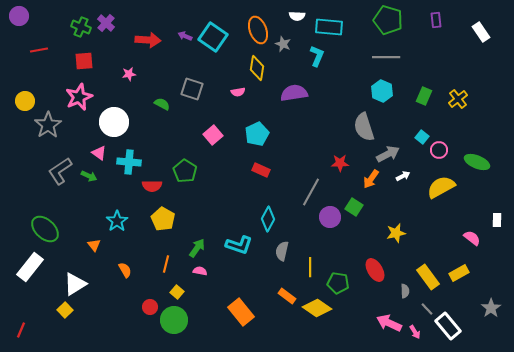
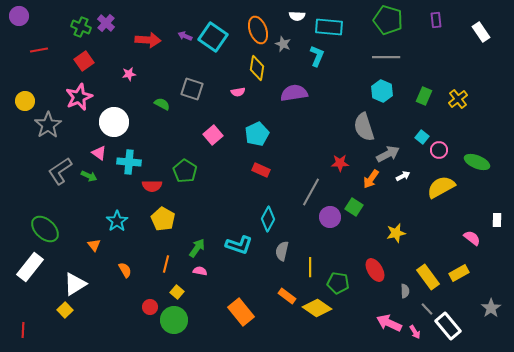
red square at (84, 61): rotated 30 degrees counterclockwise
red line at (21, 330): moved 2 px right; rotated 21 degrees counterclockwise
